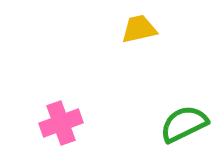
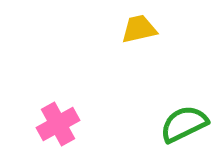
pink cross: moved 3 px left, 1 px down; rotated 9 degrees counterclockwise
